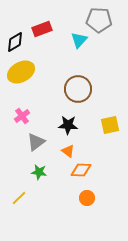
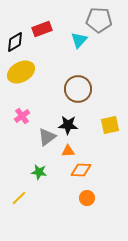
gray triangle: moved 11 px right, 5 px up
orange triangle: rotated 40 degrees counterclockwise
